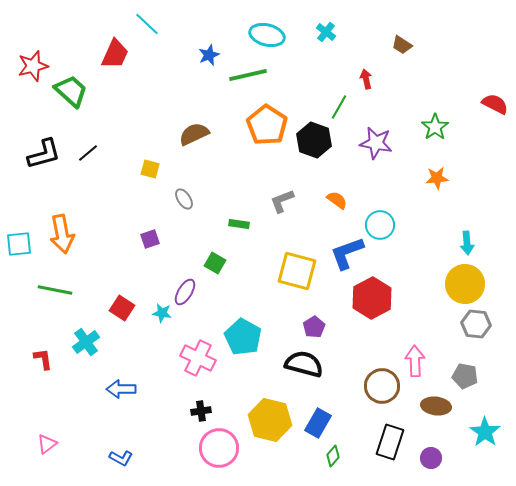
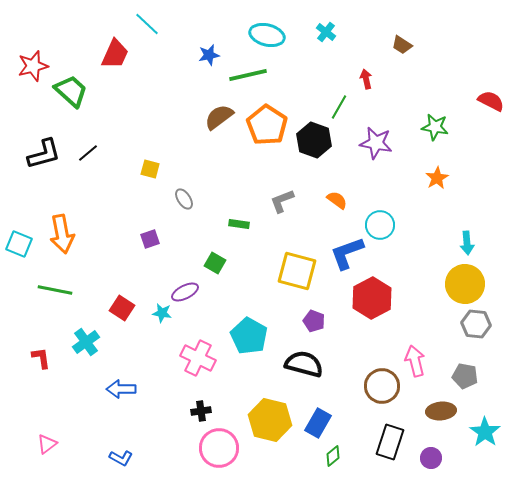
blue star at (209, 55): rotated 10 degrees clockwise
red semicircle at (495, 104): moved 4 px left, 3 px up
green star at (435, 127): rotated 28 degrees counterclockwise
brown semicircle at (194, 134): moved 25 px right, 17 px up; rotated 12 degrees counterclockwise
orange star at (437, 178): rotated 25 degrees counterclockwise
cyan square at (19, 244): rotated 28 degrees clockwise
purple ellipse at (185, 292): rotated 32 degrees clockwise
purple pentagon at (314, 327): moved 6 px up; rotated 20 degrees counterclockwise
cyan pentagon at (243, 337): moved 6 px right, 1 px up
red L-shape at (43, 359): moved 2 px left, 1 px up
pink arrow at (415, 361): rotated 12 degrees counterclockwise
brown ellipse at (436, 406): moved 5 px right, 5 px down; rotated 12 degrees counterclockwise
green diamond at (333, 456): rotated 10 degrees clockwise
